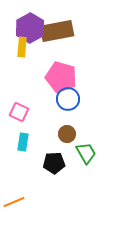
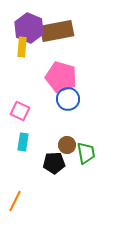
purple hexagon: moved 1 px left; rotated 8 degrees counterclockwise
pink square: moved 1 px right, 1 px up
brown circle: moved 11 px down
green trapezoid: rotated 20 degrees clockwise
orange line: moved 1 px right, 1 px up; rotated 40 degrees counterclockwise
